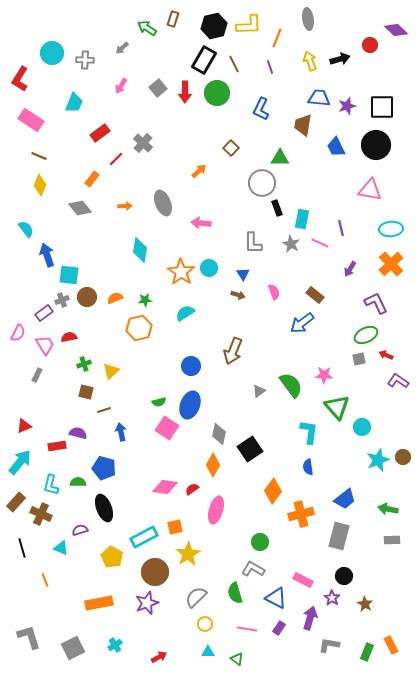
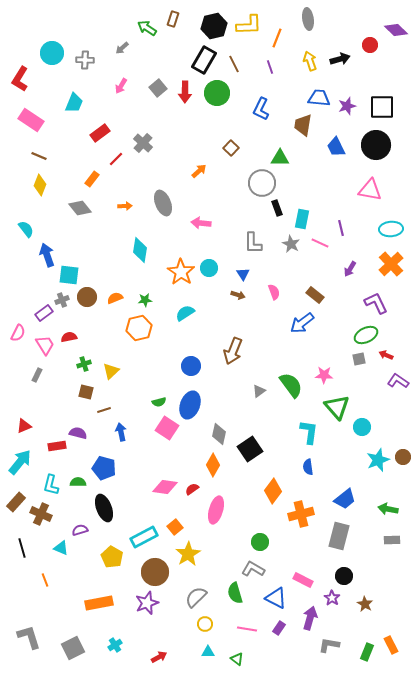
orange square at (175, 527): rotated 28 degrees counterclockwise
